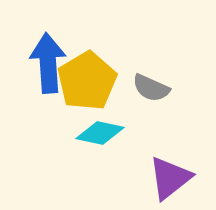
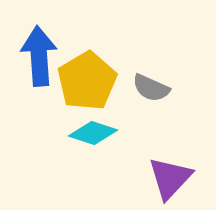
blue arrow: moved 9 px left, 7 px up
cyan diamond: moved 7 px left; rotated 6 degrees clockwise
purple triangle: rotated 9 degrees counterclockwise
